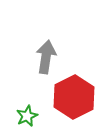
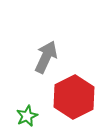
gray arrow: rotated 16 degrees clockwise
